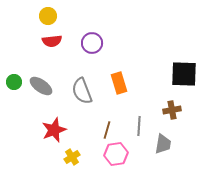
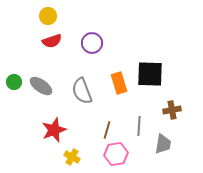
red semicircle: rotated 12 degrees counterclockwise
black square: moved 34 px left
yellow cross: rotated 28 degrees counterclockwise
